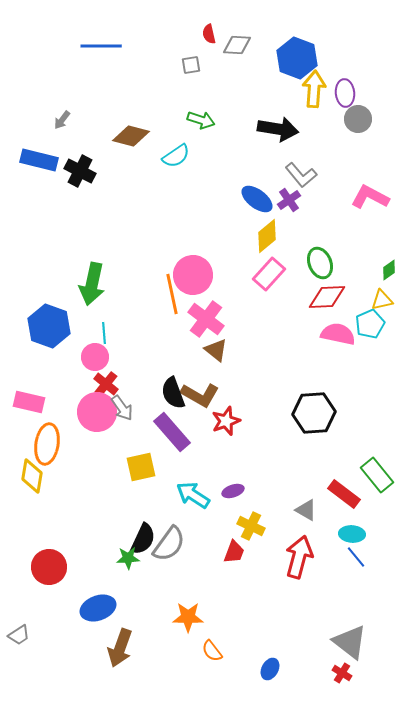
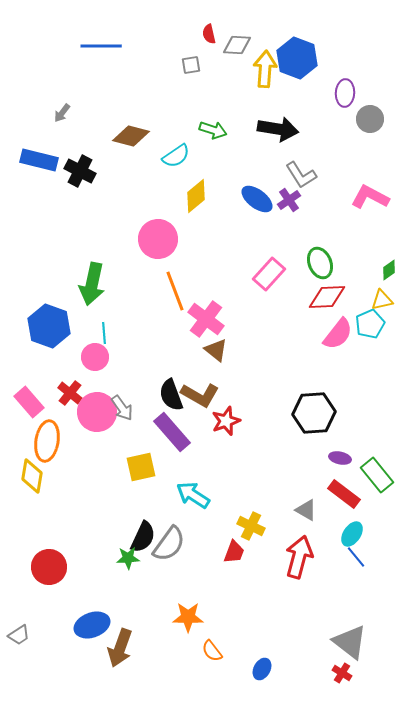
yellow arrow at (314, 89): moved 49 px left, 20 px up
purple ellipse at (345, 93): rotated 8 degrees clockwise
gray circle at (358, 119): moved 12 px right
gray arrow at (62, 120): moved 7 px up
green arrow at (201, 120): moved 12 px right, 10 px down
gray L-shape at (301, 175): rotated 8 degrees clockwise
yellow diamond at (267, 236): moved 71 px left, 40 px up
pink circle at (193, 275): moved 35 px left, 36 px up
orange line at (172, 294): moved 3 px right, 3 px up; rotated 9 degrees counterclockwise
pink semicircle at (338, 334): rotated 116 degrees clockwise
red cross at (106, 384): moved 36 px left, 9 px down
black semicircle at (173, 393): moved 2 px left, 2 px down
pink rectangle at (29, 402): rotated 36 degrees clockwise
orange ellipse at (47, 444): moved 3 px up
purple ellipse at (233, 491): moved 107 px right, 33 px up; rotated 30 degrees clockwise
cyan ellipse at (352, 534): rotated 60 degrees counterclockwise
black semicircle at (143, 539): moved 2 px up
blue ellipse at (98, 608): moved 6 px left, 17 px down
blue ellipse at (270, 669): moved 8 px left
